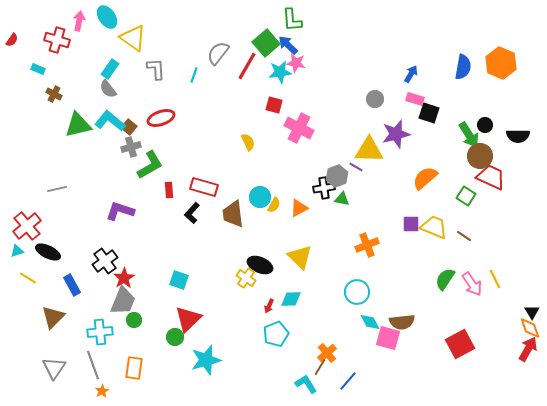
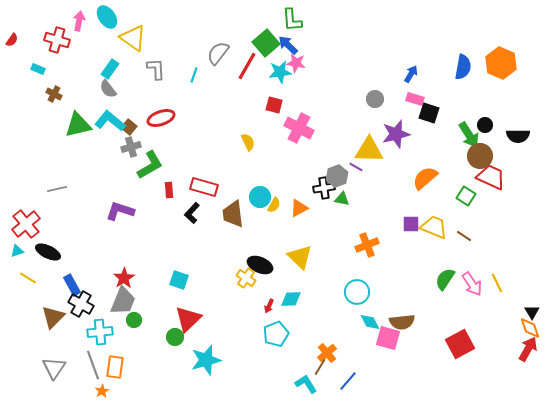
red cross at (27, 226): moved 1 px left, 2 px up
black cross at (105, 261): moved 24 px left, 43 px down; rotated 25 degrees counterclockwise
yellow line at (495, 279): moved 2 px right, 4 px down
orange rectangle at (134, 368): moved 19 px left, 1 px up
